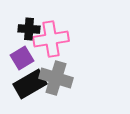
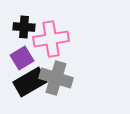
black cross: moved 5 px left, 2 px up
black rectangle: moved 2 px up
